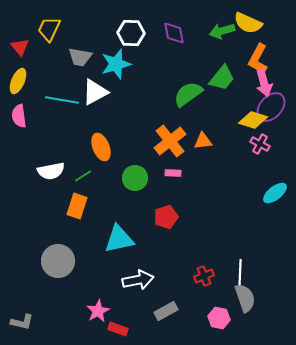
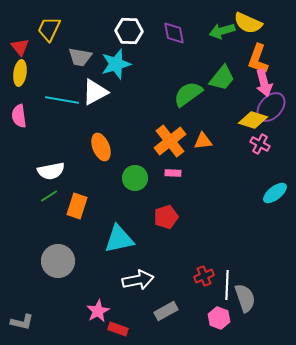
white hexagon: moved 2 px left, 2 px up
orange L-shape: rotated 8 degrees counterclockwise
yellow ellipse: moved 2 px right, 8 px up; rotated 15 degrees counterclockwise
green line: moved 34 px left, 20 px down
white line: moved 13 px left, 11 px down
pink hexagon: rotated 10 degrees clockwise
